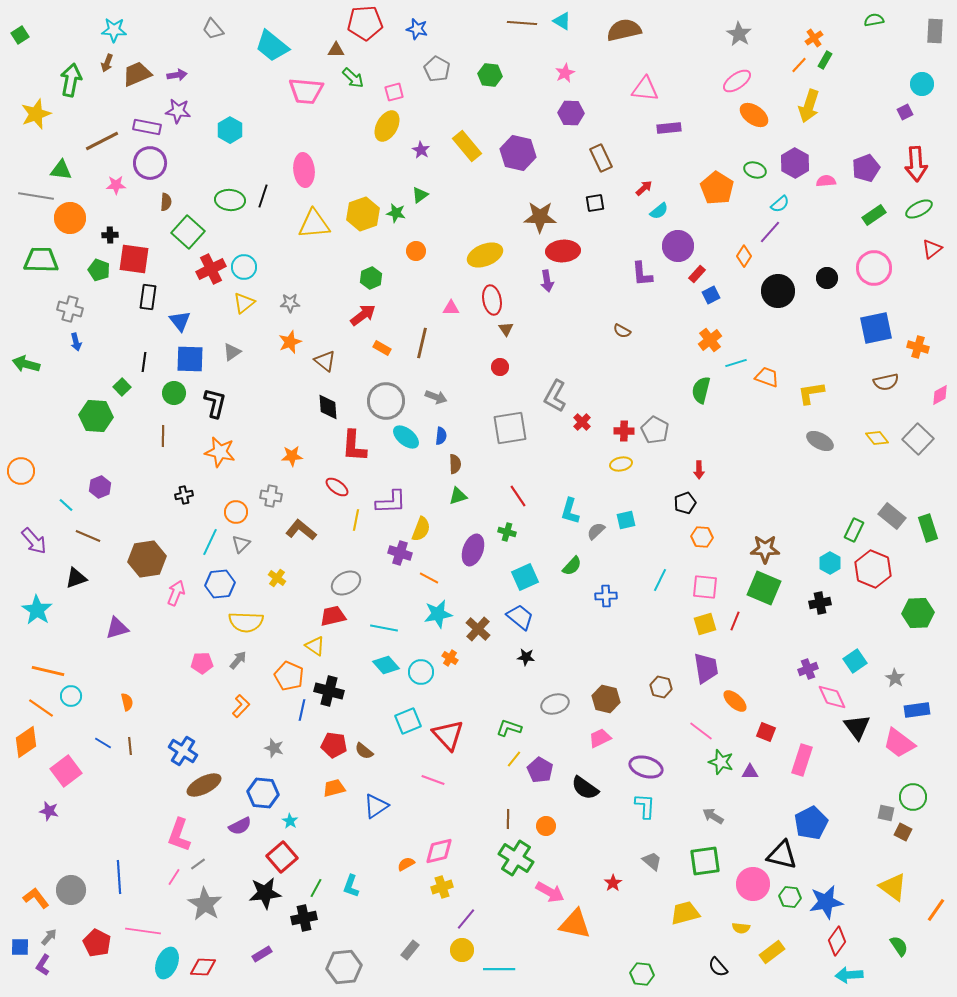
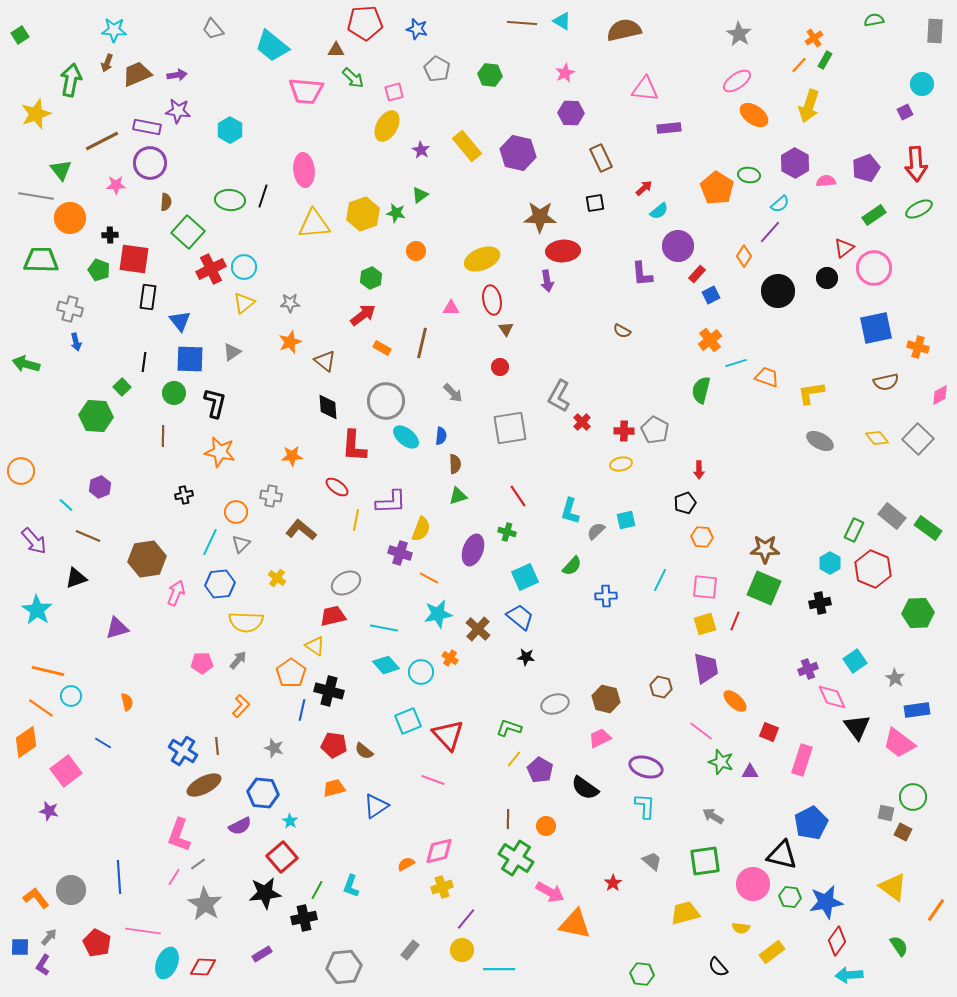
green triangle at (61, 170): rotated 45 degrees clockwise
green ellipse at (755, 170): moved 6 px left, 5 px down; rotated 10 degrees counterclockwise
red triangle at (932, 249): moved 88 px left, 1 px up
yellow ellipse at (485, 255): moved 3 px left, 4 px down
gray L-shape at (555, 396): moved 4 px right
gray arrow at (436, 397): moved 17 px right, 4 px up; rotated 25 degrees clockwise
green rectangle at (928, 528): rotated 36 degrees counterclockwise
orange pentagon at (289, 676): moved 2 px right, 3 px up; rotated 12 degrees clockwise
red square at (766, 732): moved 3 px right
brown line at (130, 746): moved 87 px right
green line at (316, 888): moved 1 px right, 2 px down
